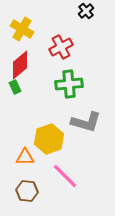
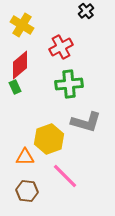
yellow cross: moved 4 px up
